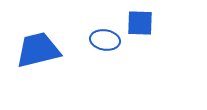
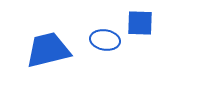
blue trapezoid: moved 10 px right
